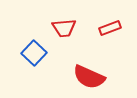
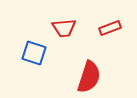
blue square: rotated 25 degrees counterclockwise
red semicircle: rotated 96 degrees counterclockwise
